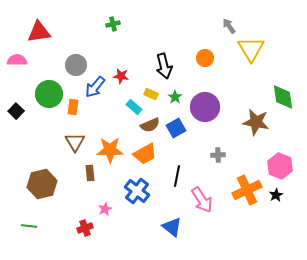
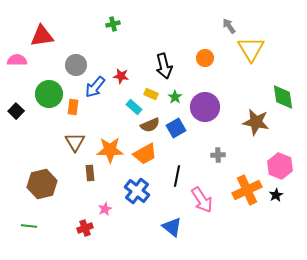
red triangle: moved 3 px right, 4 px down
